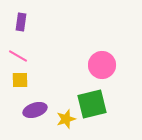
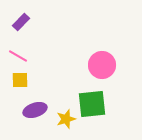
purple rectangle: rotated 36 degrees clockwise
green square: rotated 8 degrees clockwise
